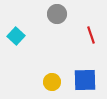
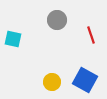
gray circle: moved 6 px down
cyan square: moved 3 px left, 3 px down; rotated 30 degrees counterclockwise
blue square: rotated 30 degrees clockwise
